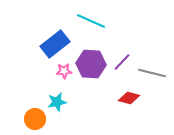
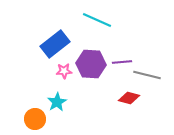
cyan line: moved 6 px right, 1 px up
purple line: rotated 42 degrees clockwise
gray line: moved 5 px left, 2 px down
cyan star: rotated 18 degrees counterclockwise
